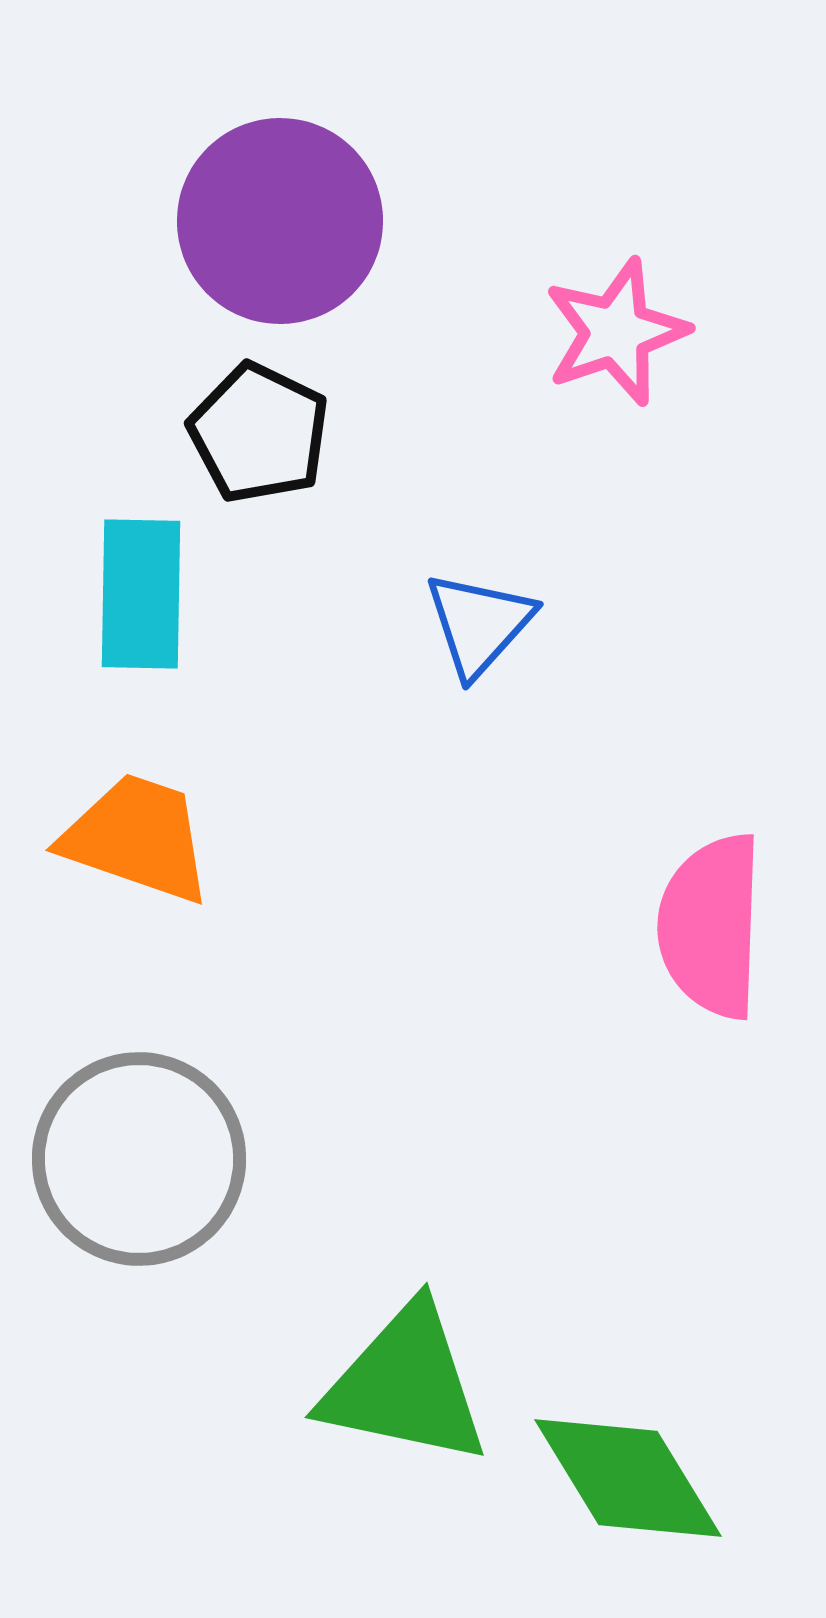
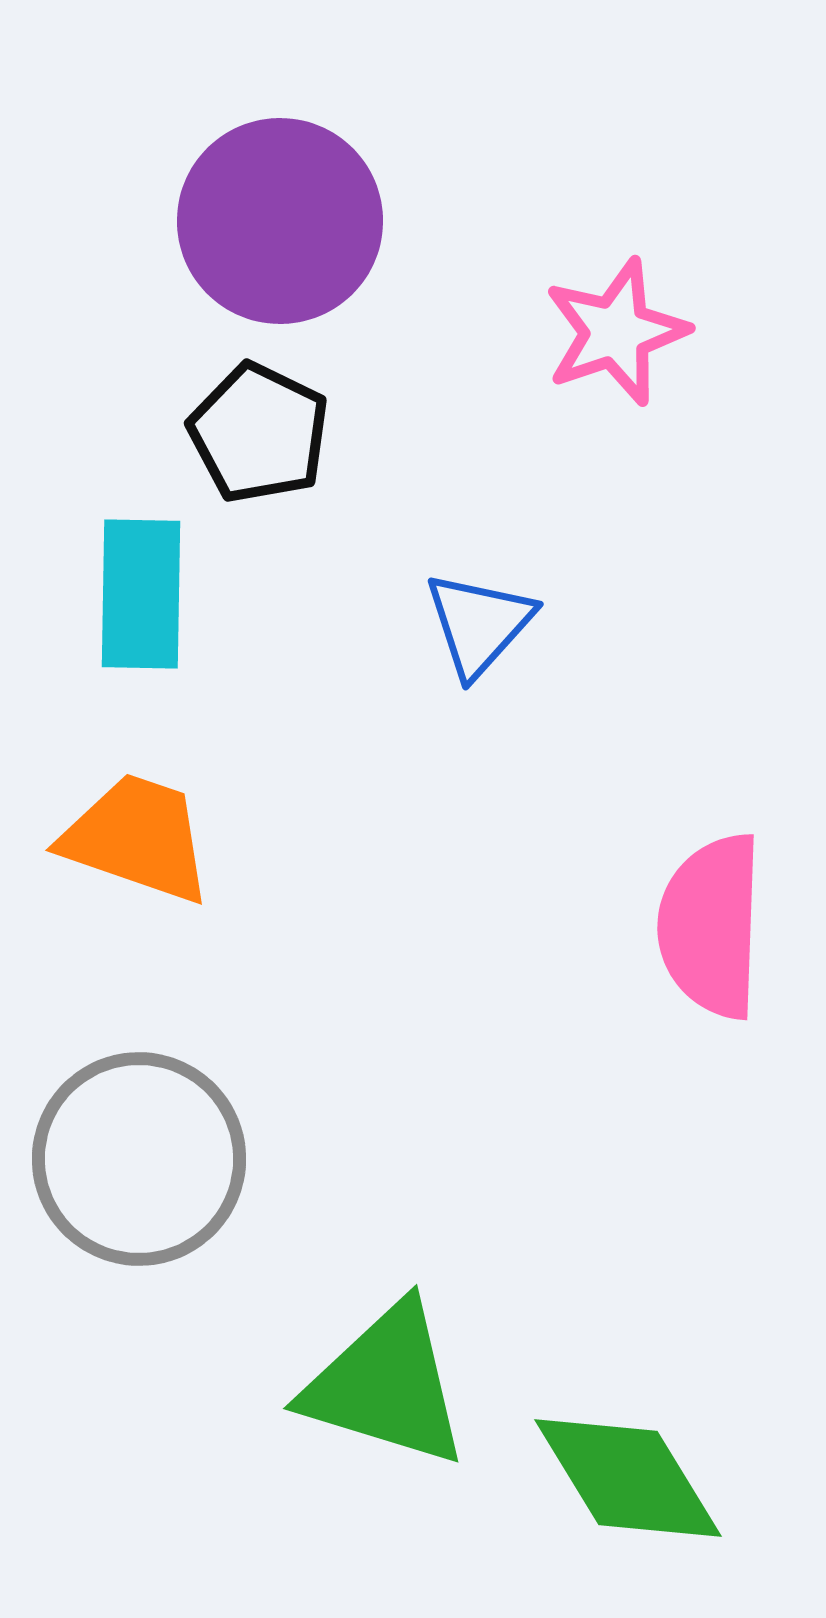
green triangle: moved 19 px left; rotated 5 degrees clockwise
